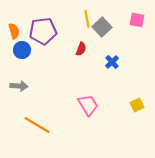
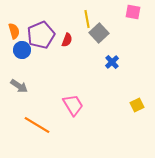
pink square: moved 4 px left, 8 px up
gray square: moved 3 px left, 6 px down
purple pentagon: moved 2 px left, 4 px down; rotated 16 degrees counterclockwise
red semicircle: moved 14 px left, 9 px up
gray arrow: rotated 30 degrees clockwise
pink trapezoid: moved 15 px left
